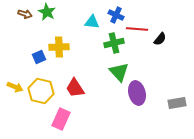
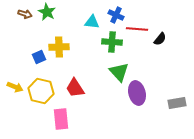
green cross: moved 2 px left, 1 px up; rotated 18 degrees clockwise
pink rectangle: rotated 30 degrees counterclockwise
